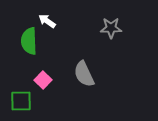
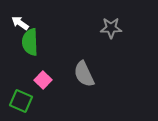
white arrow: moved 27 px left, 2 px down
green semicircle: moved 1 px right, 1 px down
green square: rotated 25 degrees clockwise
